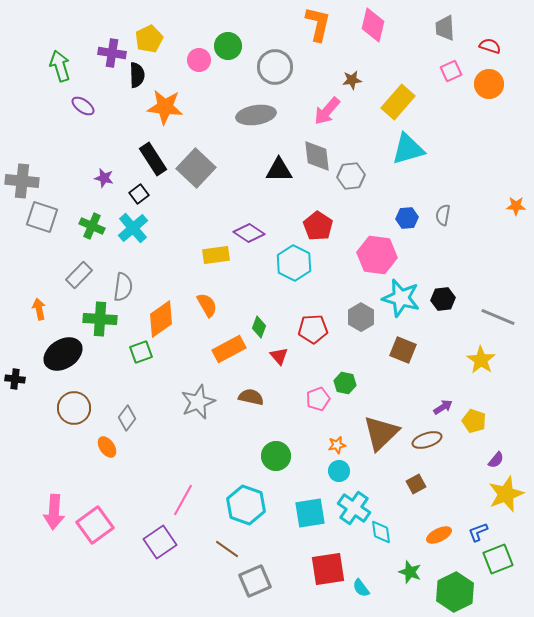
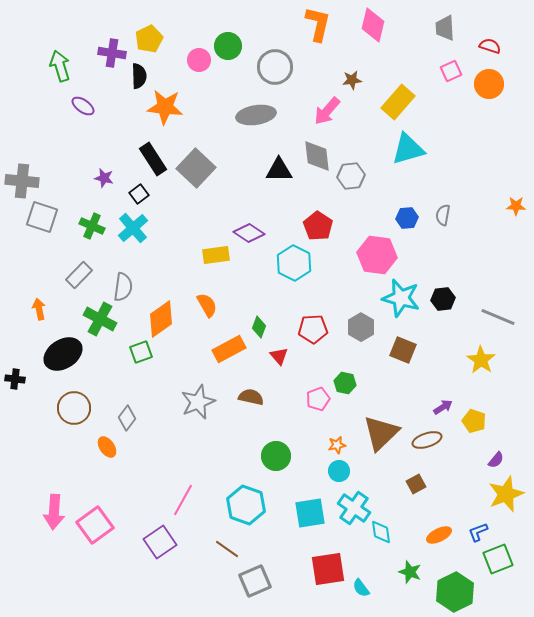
black semicircle at (137, 75): moved 2 px right, 1 px down
gray hexagon at (361, 317): moved 10 px down
green cross at (100, 319): rotated 24 degrees clockwise
